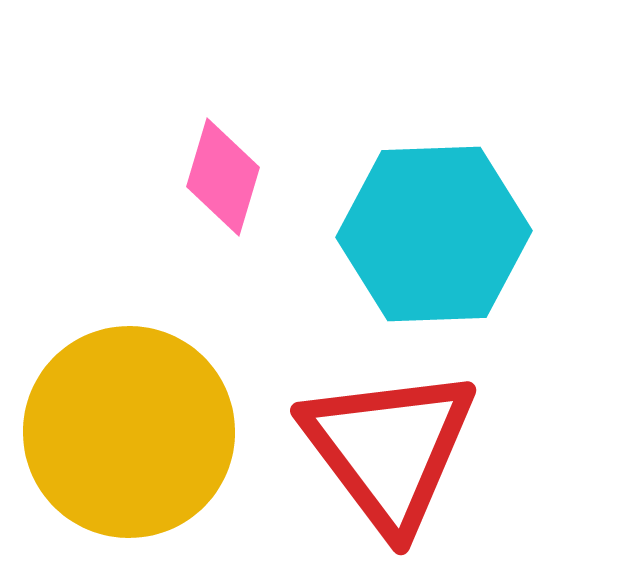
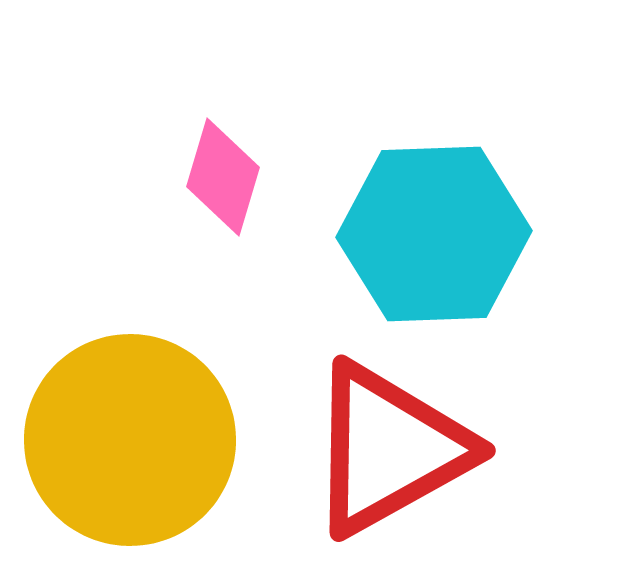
yellow circle: moved 1 px right, 8 px down
red triangle: rotated 38 degrees clockwise
